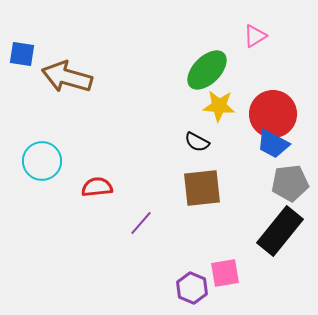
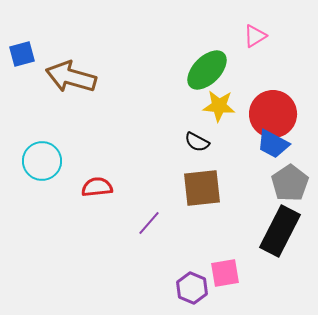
blue square: rotated 24 degrees counterclockwise
brown arrow: moved 4 px right
gray pentagon: rotated 27 degrees counterclockwise
purple line: moved 8 px right
black rectangle: rotated 12 degrees counterclockwise
